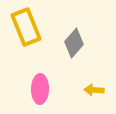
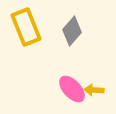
gray diamond: moved 2 px left, 12 px up
pink ellipse: moved 32 px right; rotated 44 degrees counterclockwise
